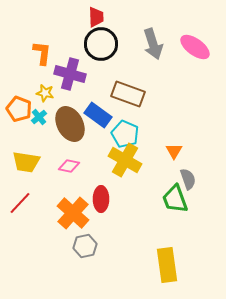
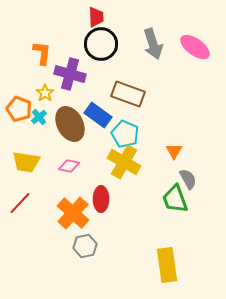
yellow star: rotated 24 degrees clockwise
yellow cross: moved 1 px left, 2 px down
gray semicircle: rotated 10 degrees counterclockwise
